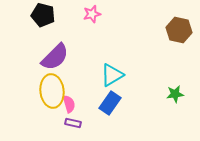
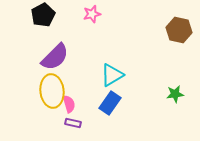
black pentagon: rotated 30 degrees clockwise
